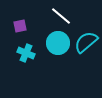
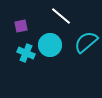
purple square: moved 1 px right
cyan circle: moved 8 px left, 2 px down
